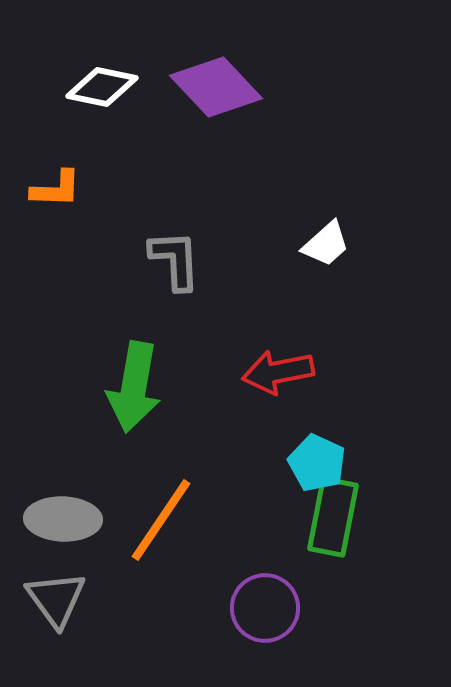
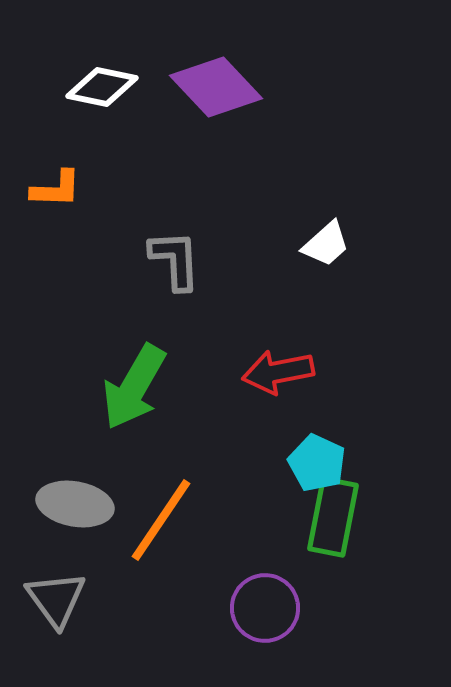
green arrow: rotated 20 degrees clockwise
gray ellipse: moved 12 px right, 15 px up; rotated 8 degrees clockwise
